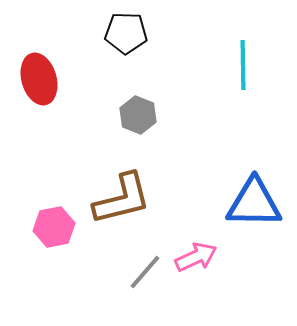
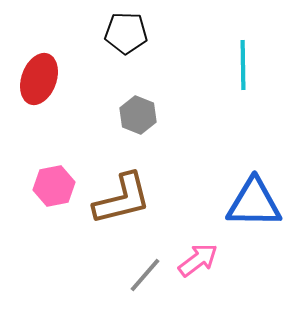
red ellipse: rotated 36 degrees clockwise
pink hexagon: moved 41 px up
pink arrow: moved 2 px right, 3 px down; rotated 12 degrees counterclockwise
gray line: moved 3 px down
